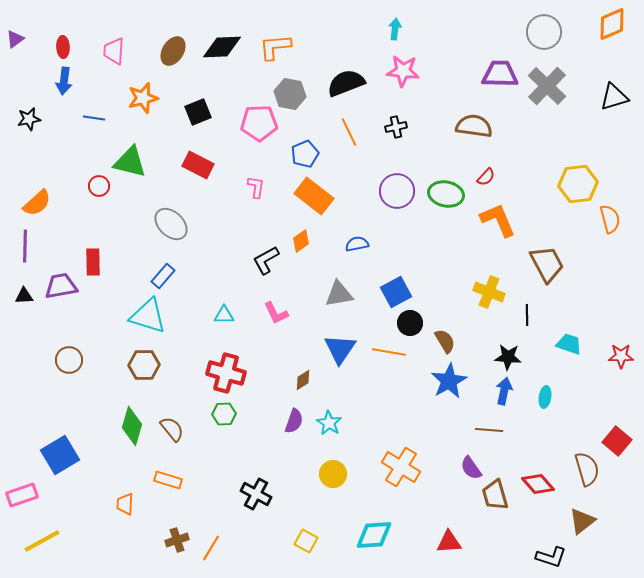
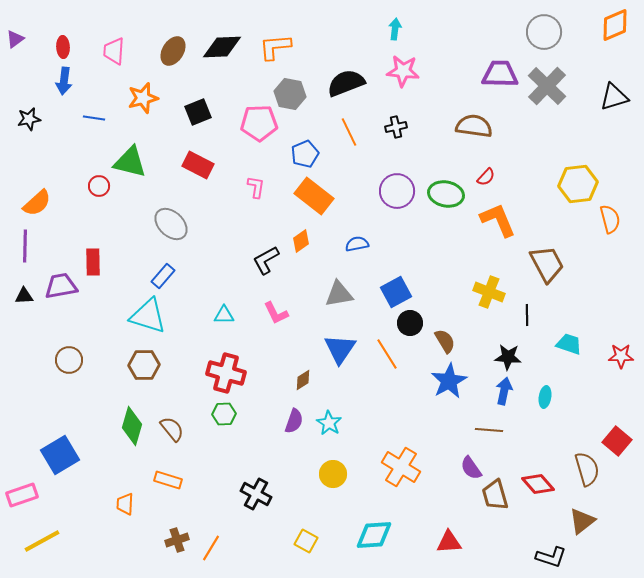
orange diamond at (612, 24): moved 3 px right, 1 px down
orange line at (389, 352): moved 2 px left, 2 px down; rotated 48 degrees clockwise
